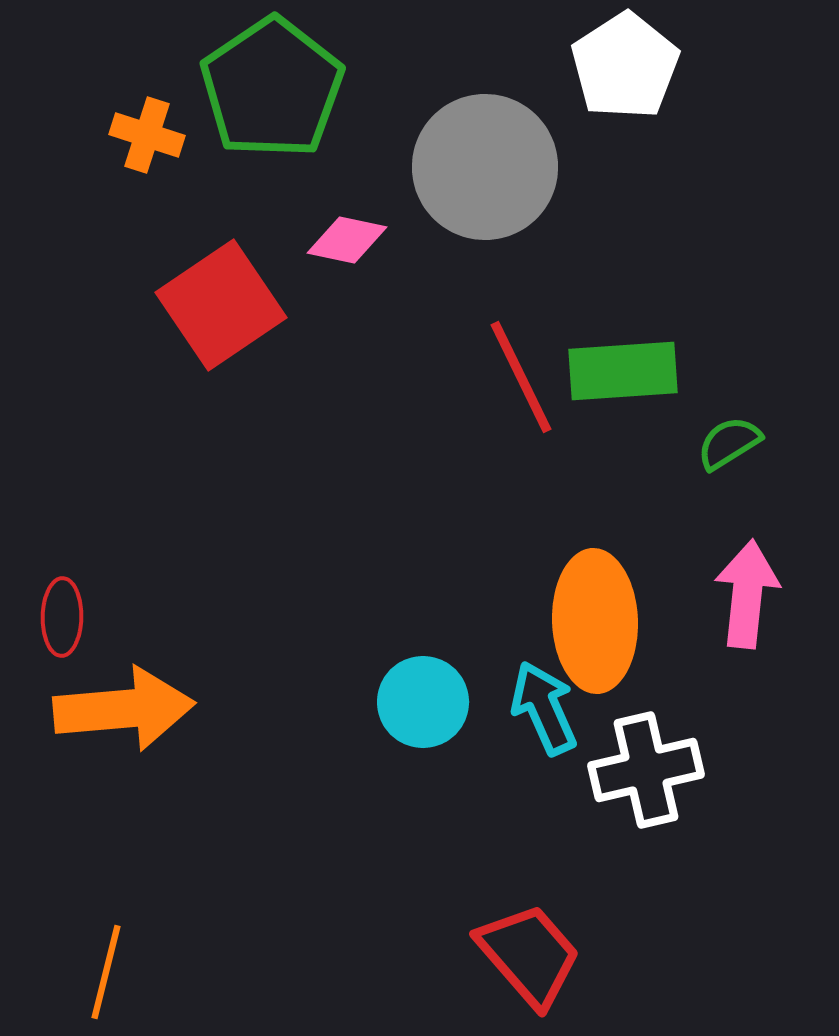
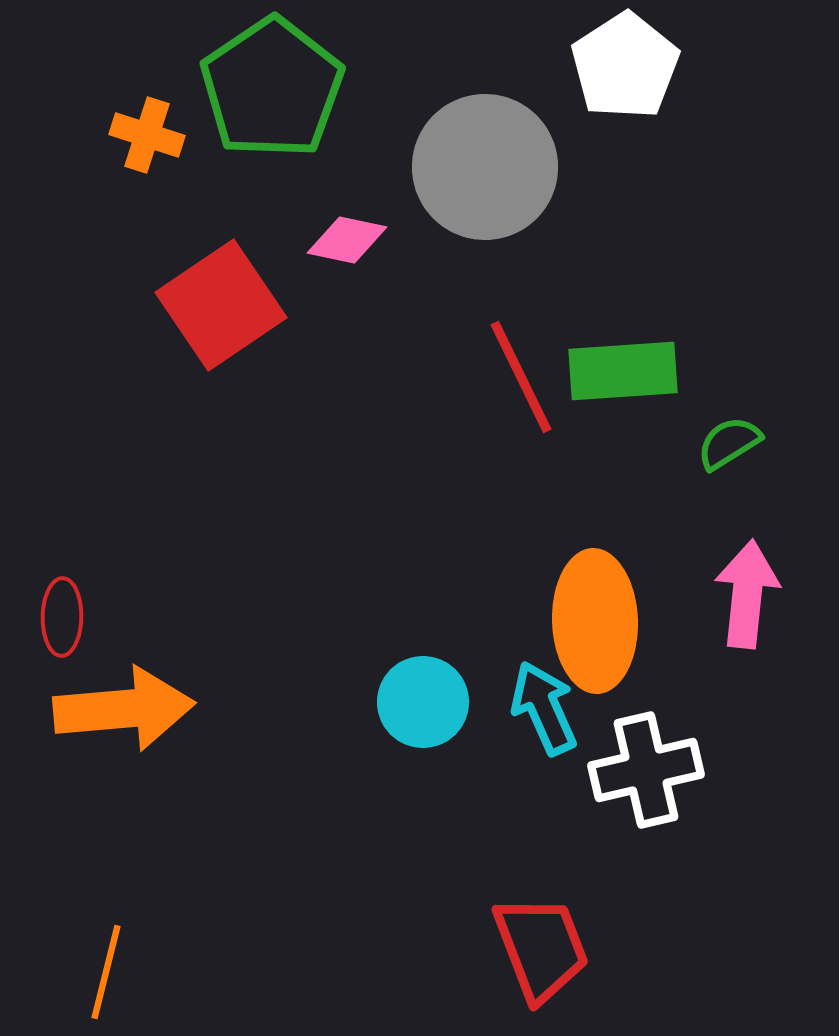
red trapezoid: moved 12 px right, 7 px up; rotated 20 degrees clockwise
